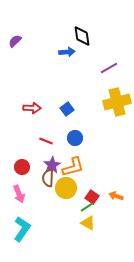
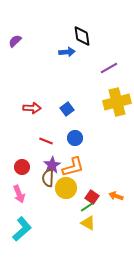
cyan L-shape: rotated 15 degrees clockwise
